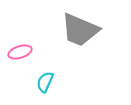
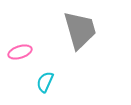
gray trapezoid: rotated 129 degrees counterclockwise
